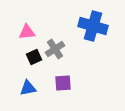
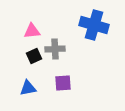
blue cross: moved 1 px right, 1 px up
pink triangle: moved 5 px right, 1 px up
gray cross: rotated 30 degrees clockwise
black square: moved 1 px up
